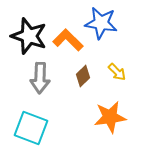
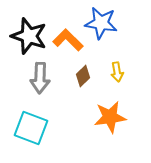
yellow arrow: rotated 36 degrees clockwise
